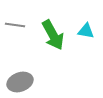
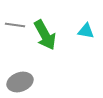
green arrow: moved 8 px left
